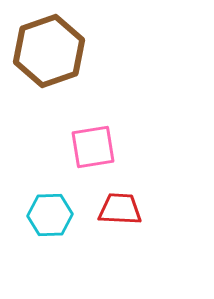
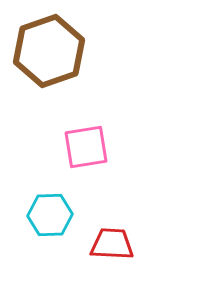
pink square: moved 7 px left
red trapezoid: moved 8 px left, 35 px down
